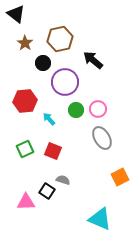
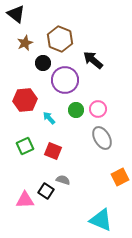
brown hexagon: rotated 25 degrees counterclockwise
brown star: rotated 14 degrees clockwise
purple circle: moved 2 px up
red hexagon: moved 1 px up
cyan arrow: moved 1 px up
green square: moved 3 px up
black square: moved 1 px left
pink triangle: moved 1 px left, 2 px up
cyan triangle: moved 1 px right, 1 px down
